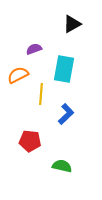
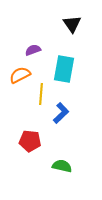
black triangle: rotated 36 degrees counterclockwise
purple semicircle: moved 1 px left, 1 px down
orange semicircle: moved 2 px right
blue L-shape: moved 5 px left, 1 px up
